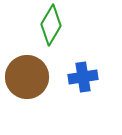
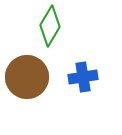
green diamond: moved 1 px left, 1 px down
